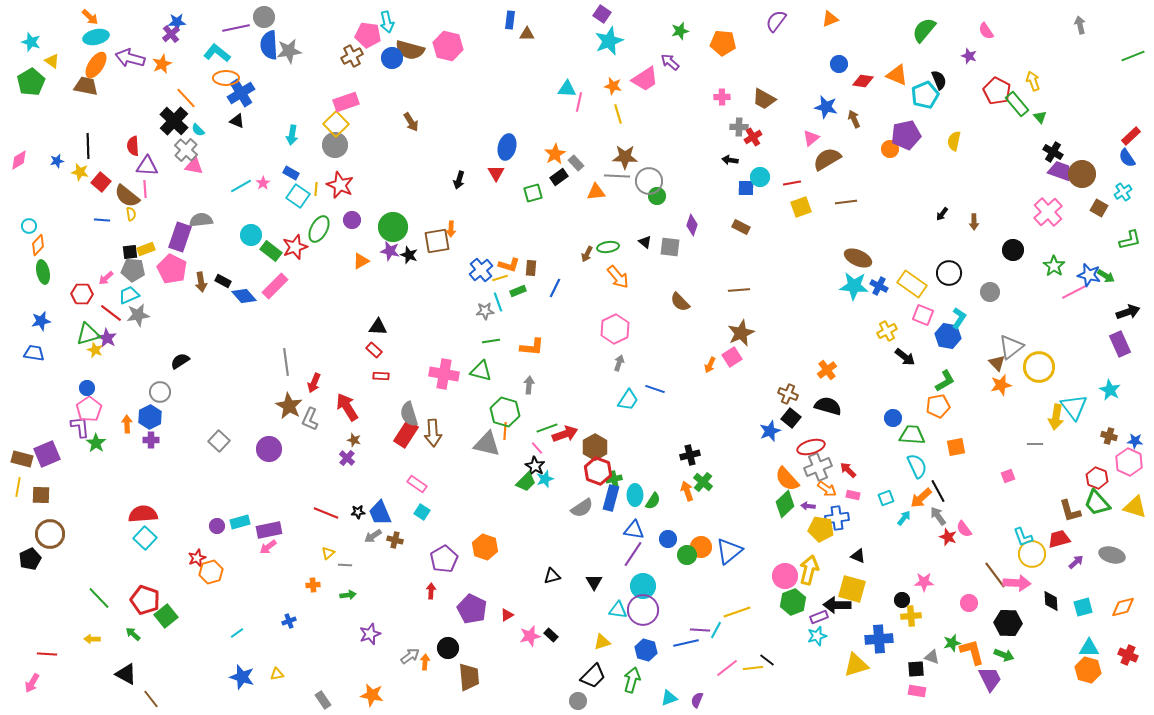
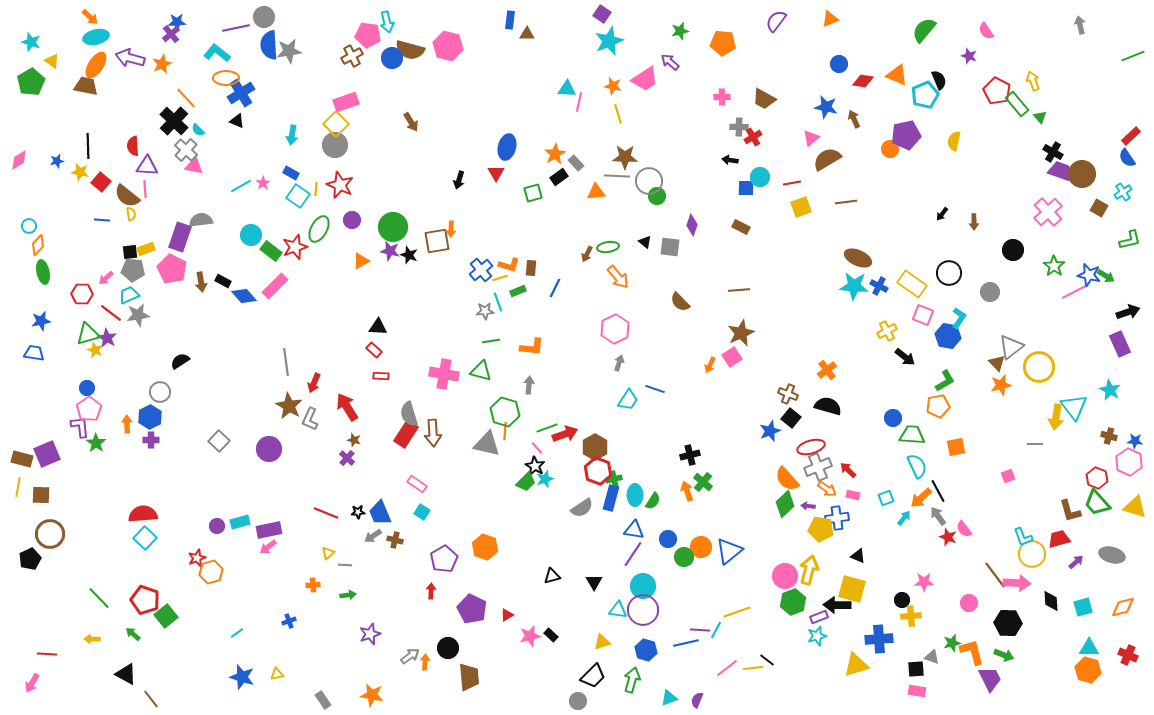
green circle at (687, 555): moved 3 px left, 2 px down
